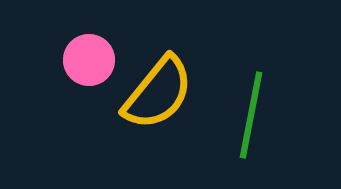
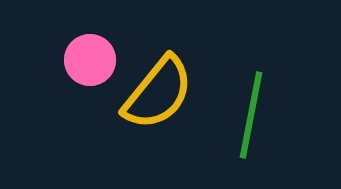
pink circle: moved 1 px right
